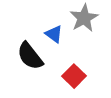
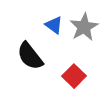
gray star: moved 9 px down
blue triangle: moved 9 px up
